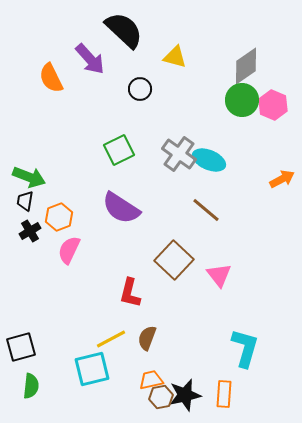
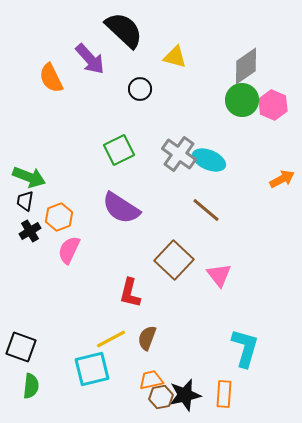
black square: rotated 36 degrees clockwise
